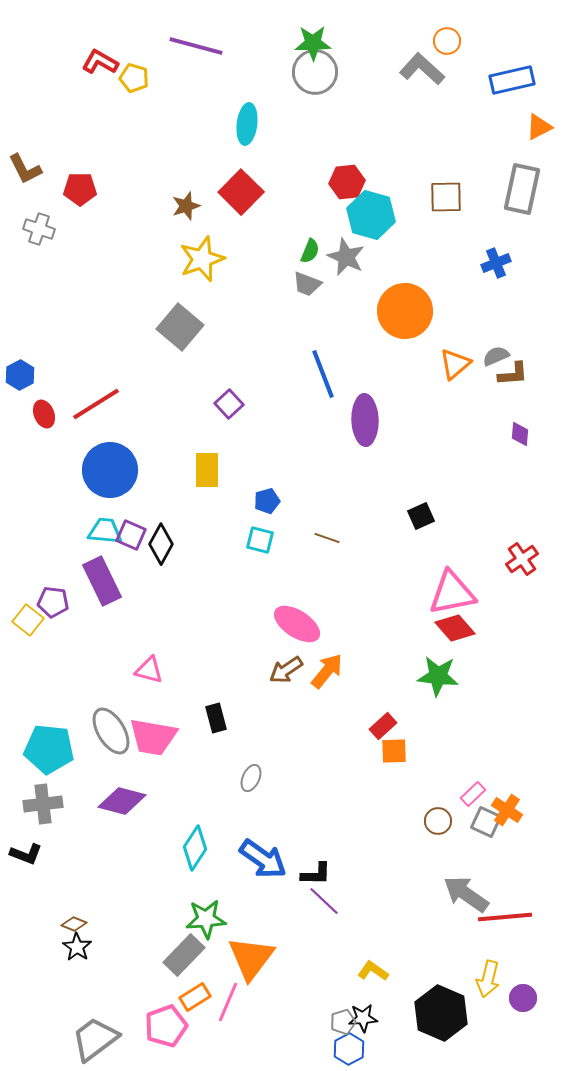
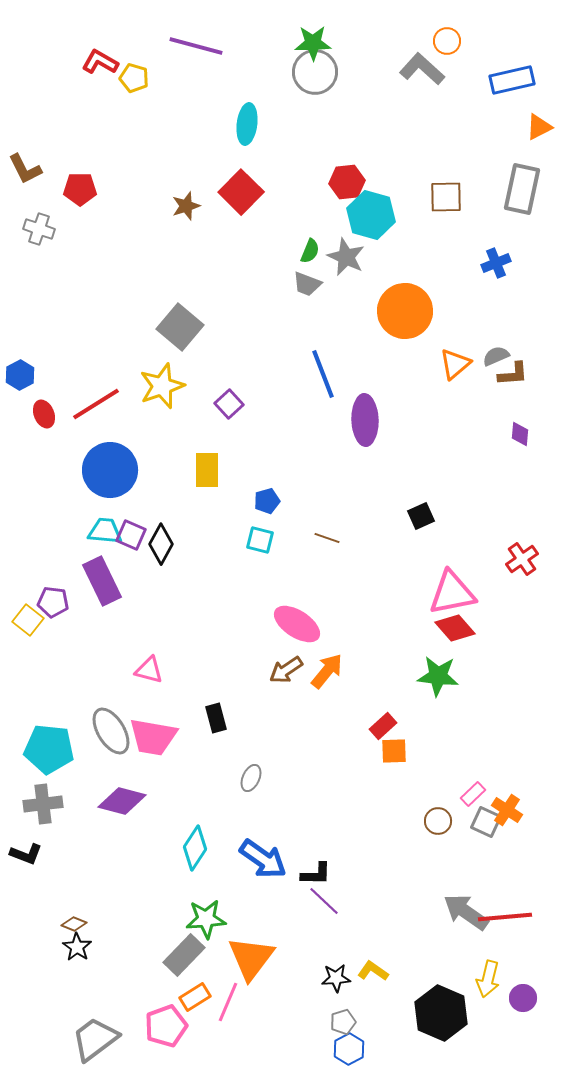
yellow star at (202, 259): moved 40 px left, 127 px down
gray arrow at (466, 894): moved 18 px down
black star at (363, 1018): moved 27 px left, 40 px up
